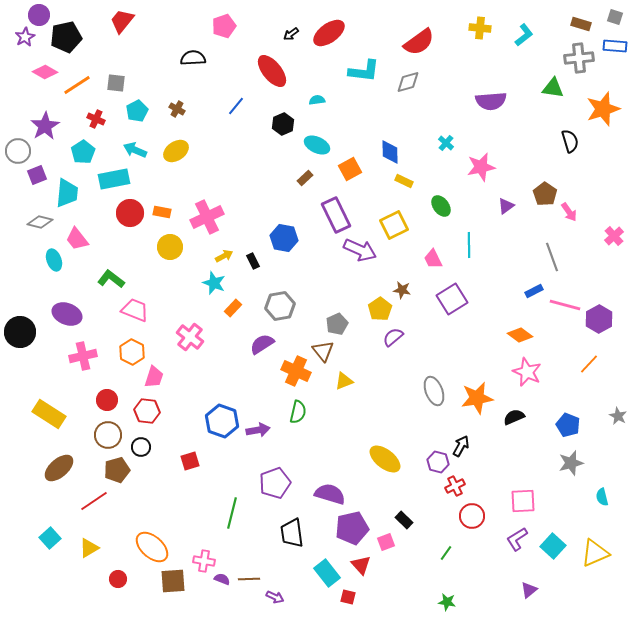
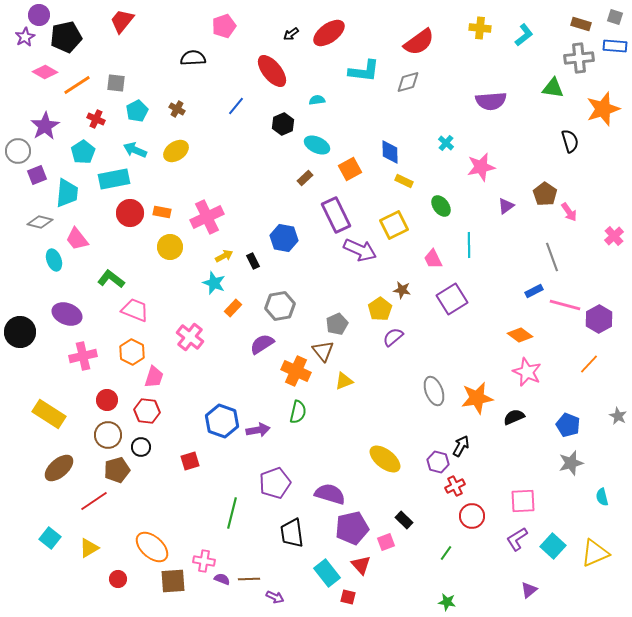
cyan square at (50, 538): rotated 10 degrees counterclockwise
